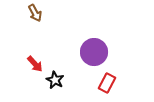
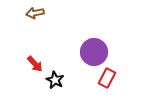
brown arrow: rotated 108 degrees clockwise
red rectangle: moved 5 px up
